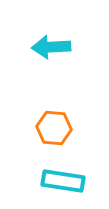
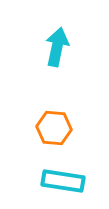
cyan arrow: moved 6 px right; rotated 105 degrees clockwise
